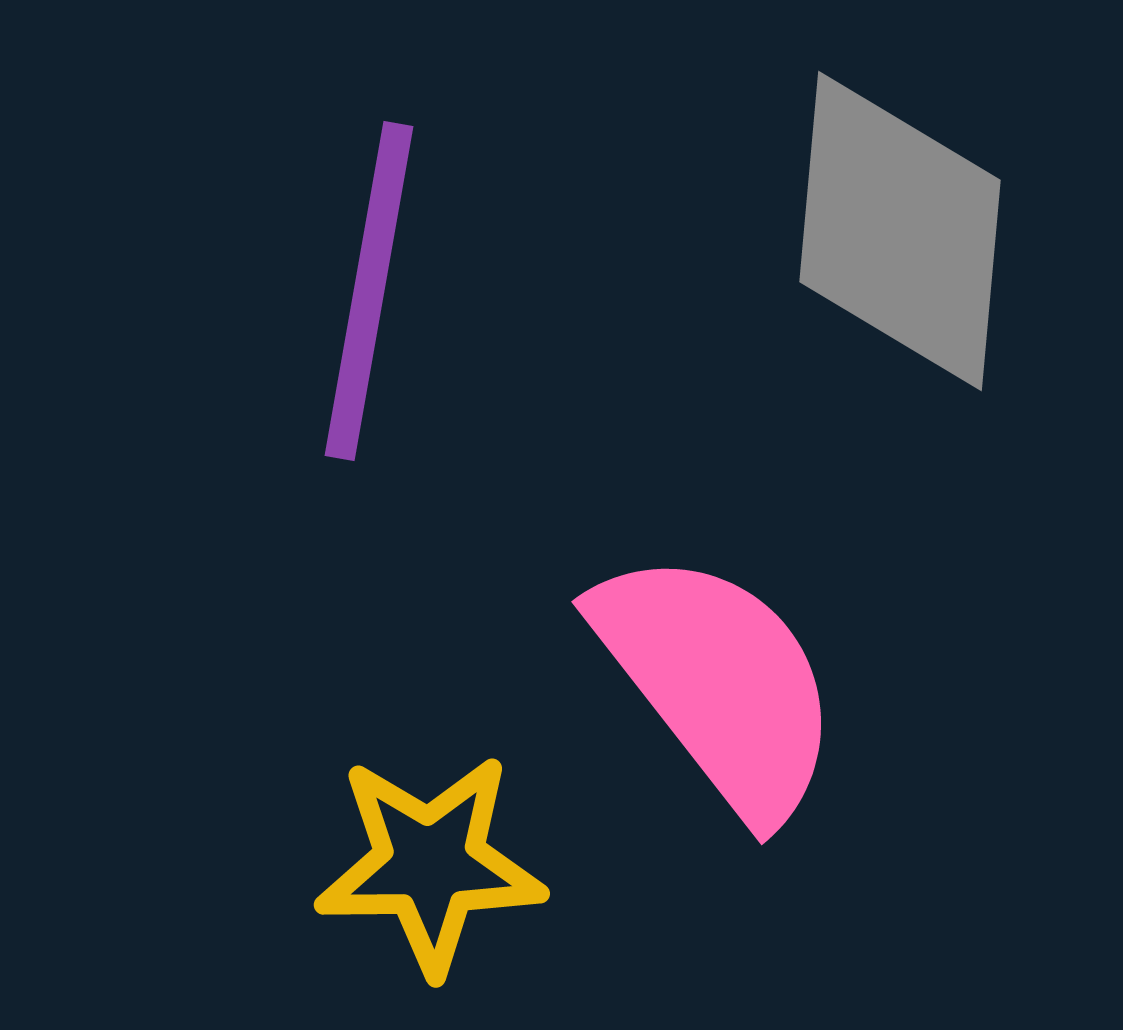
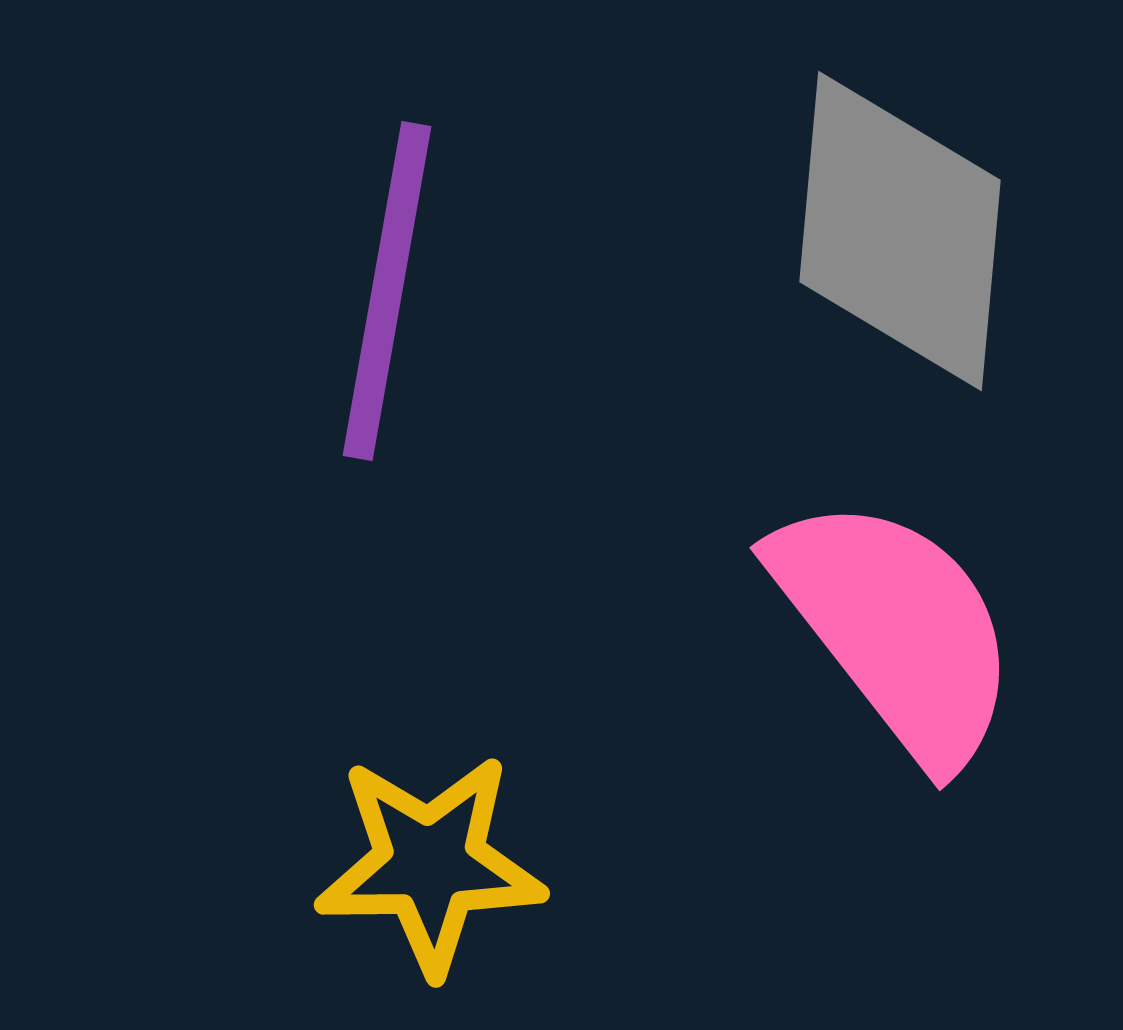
purple line: moved 18 px right
pink semicircle: moved 178 px right, 54 px up
